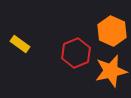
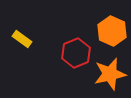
yellow rectangle: moved 2 px right, 5 px up
orange star: moved 1 px left, 3 px down
